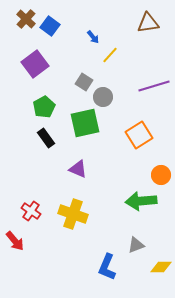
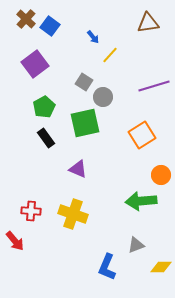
orange square: moved 3 px right
red cross: rotated 30 degrees counterclockwise
